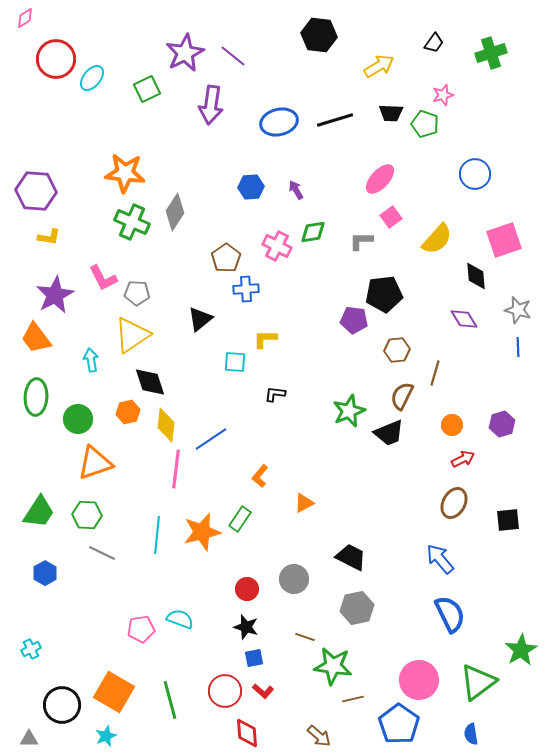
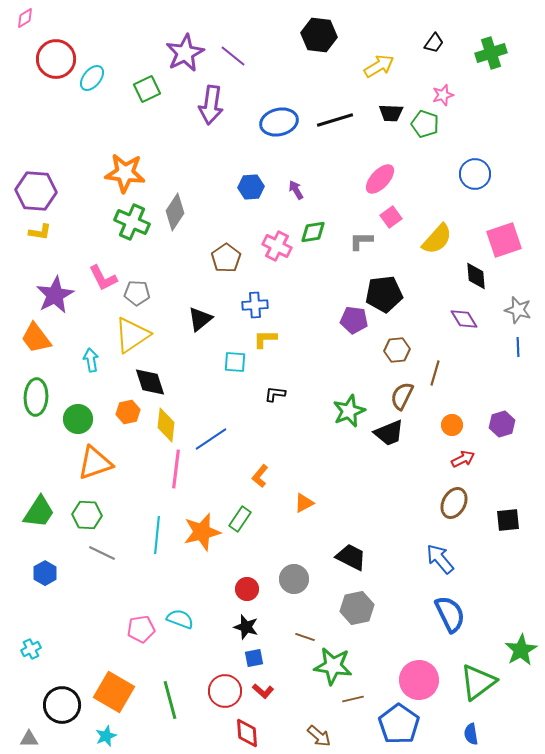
yellow L-shape at (49, 237): moved 9 px left, 5 px up
blue cross at (246, 289): moved 9 px right, 16 px down
